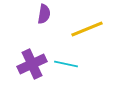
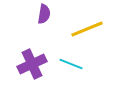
cyan line: moved 5 px right; rotated 10 degrees clockwise
